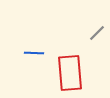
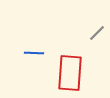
red rectangle: rotated 9 degrees clockwise
